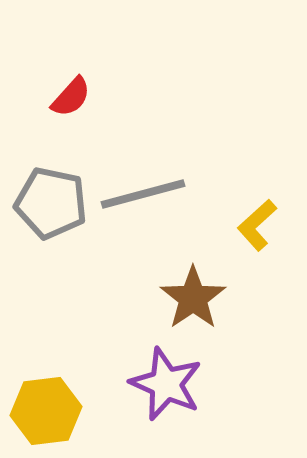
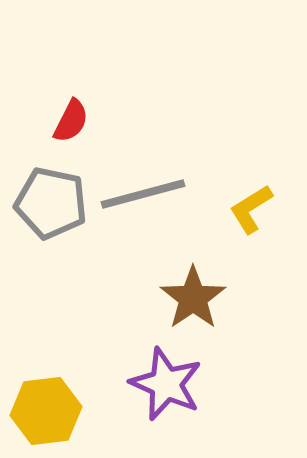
red semicircle: moved 24 px down; rotated 15 degrees counterclockwise
yellow L-shape: moved 6 px left, 16 px up; rotated 10 degrees clockwise
